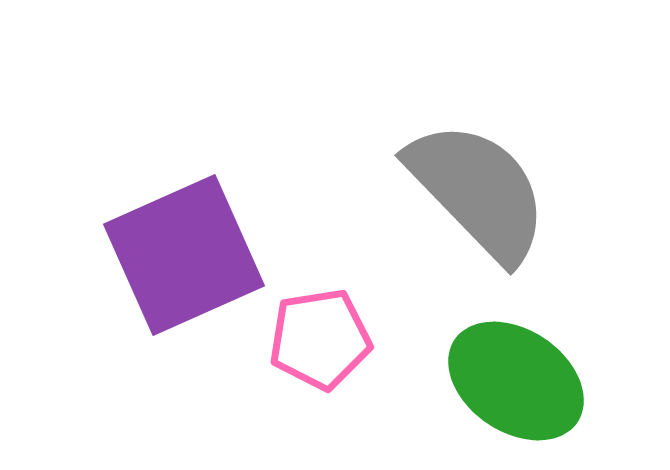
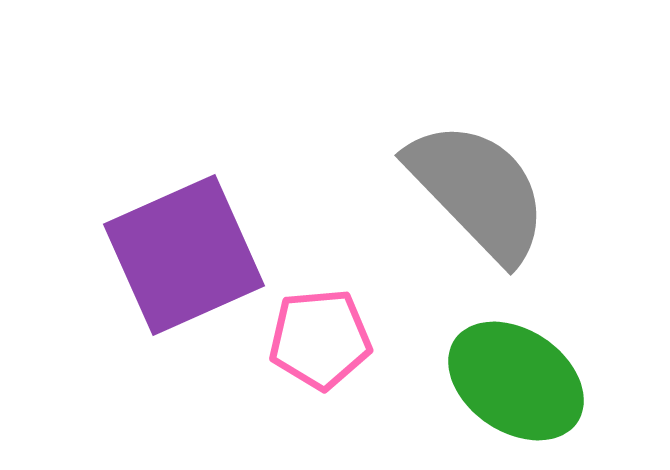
pink pentagon: rotated 4 degrees clockwise
